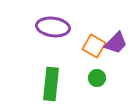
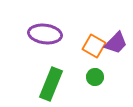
purple ellipse: moved 8 px left, 7 px down
green circle: moved 2 px left, 1 px up
green rectangle: rotated 16 degrees clockwise
